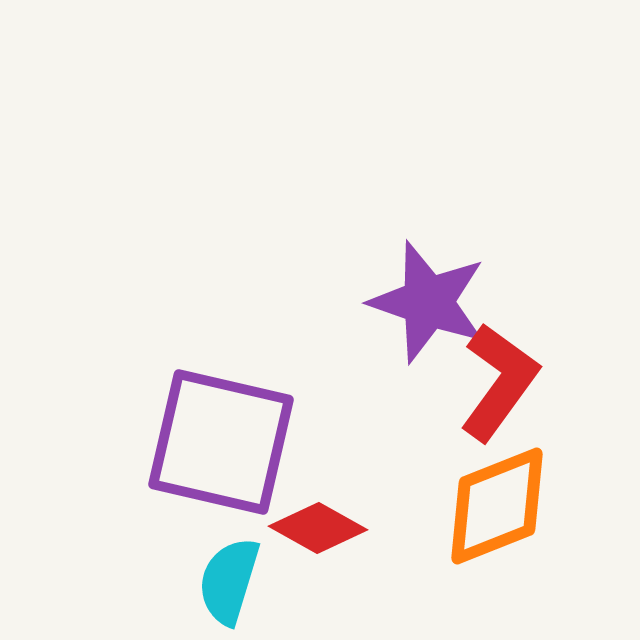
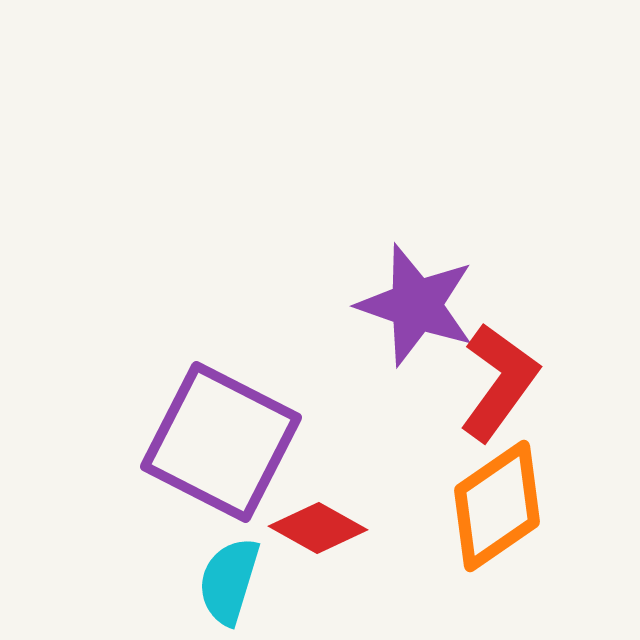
purple star: moved 12 px left, 3 px down
purple square: rotated 14 degrees clockwise
orange diamond: rotated 13 degrees counterclockwise
